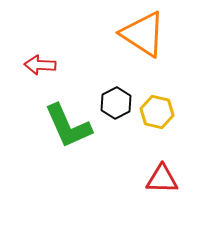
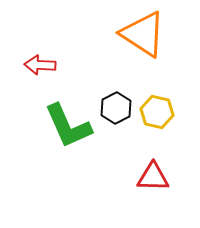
black hexagon: moved 5 px down
red triangle: moved 9 px left, 2 px up
